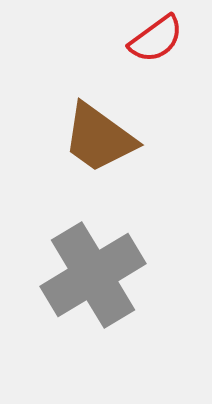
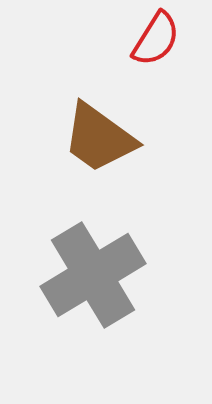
red semicircle: rotated 22 degrees counterclockwise
